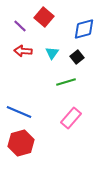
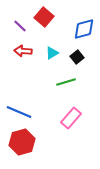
cyan triangle: rotated 24 degrees clockwise
red hexagon: moved 1 px right, 1 px up
